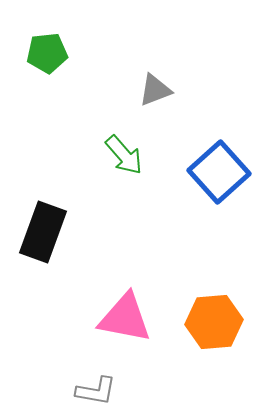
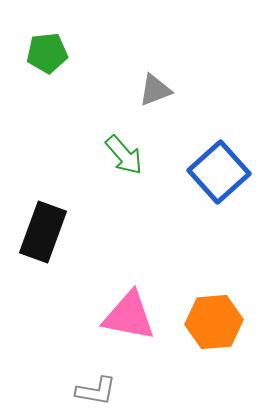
pink triangle: moved 4 px right, 2 px up
